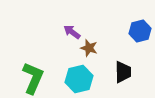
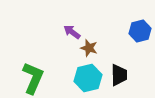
black trapezoid: moved 4 px left, 3 px down
cyan hexagon: moved 9 px right, 1 px up
